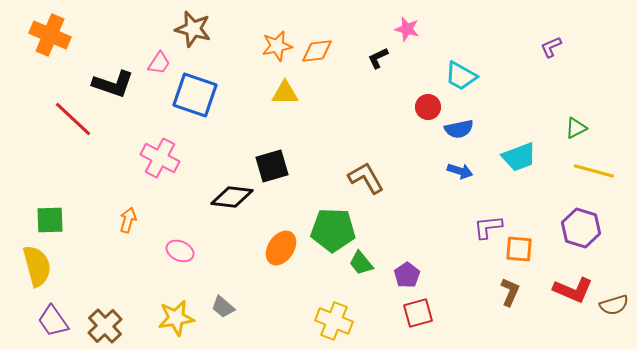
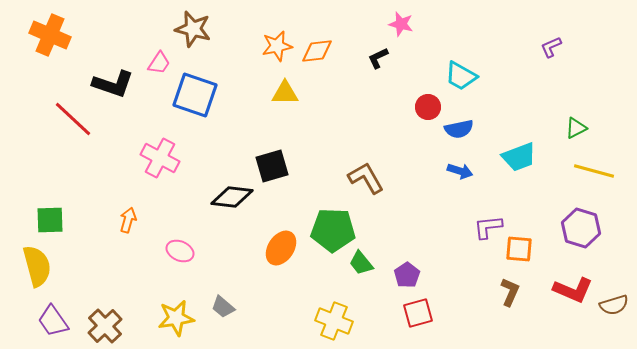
pink star at (407, 29): moved 6 px left, 5 px up
